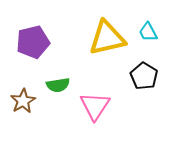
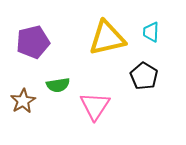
cyan trapezoid: moved 3 px right; rotated 30 degrees clockwise
